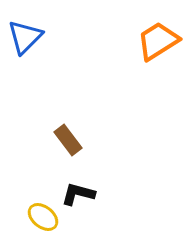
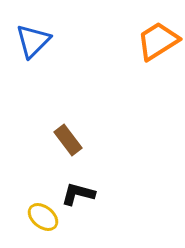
blue triangle: moved 8 px right, 4 px down
